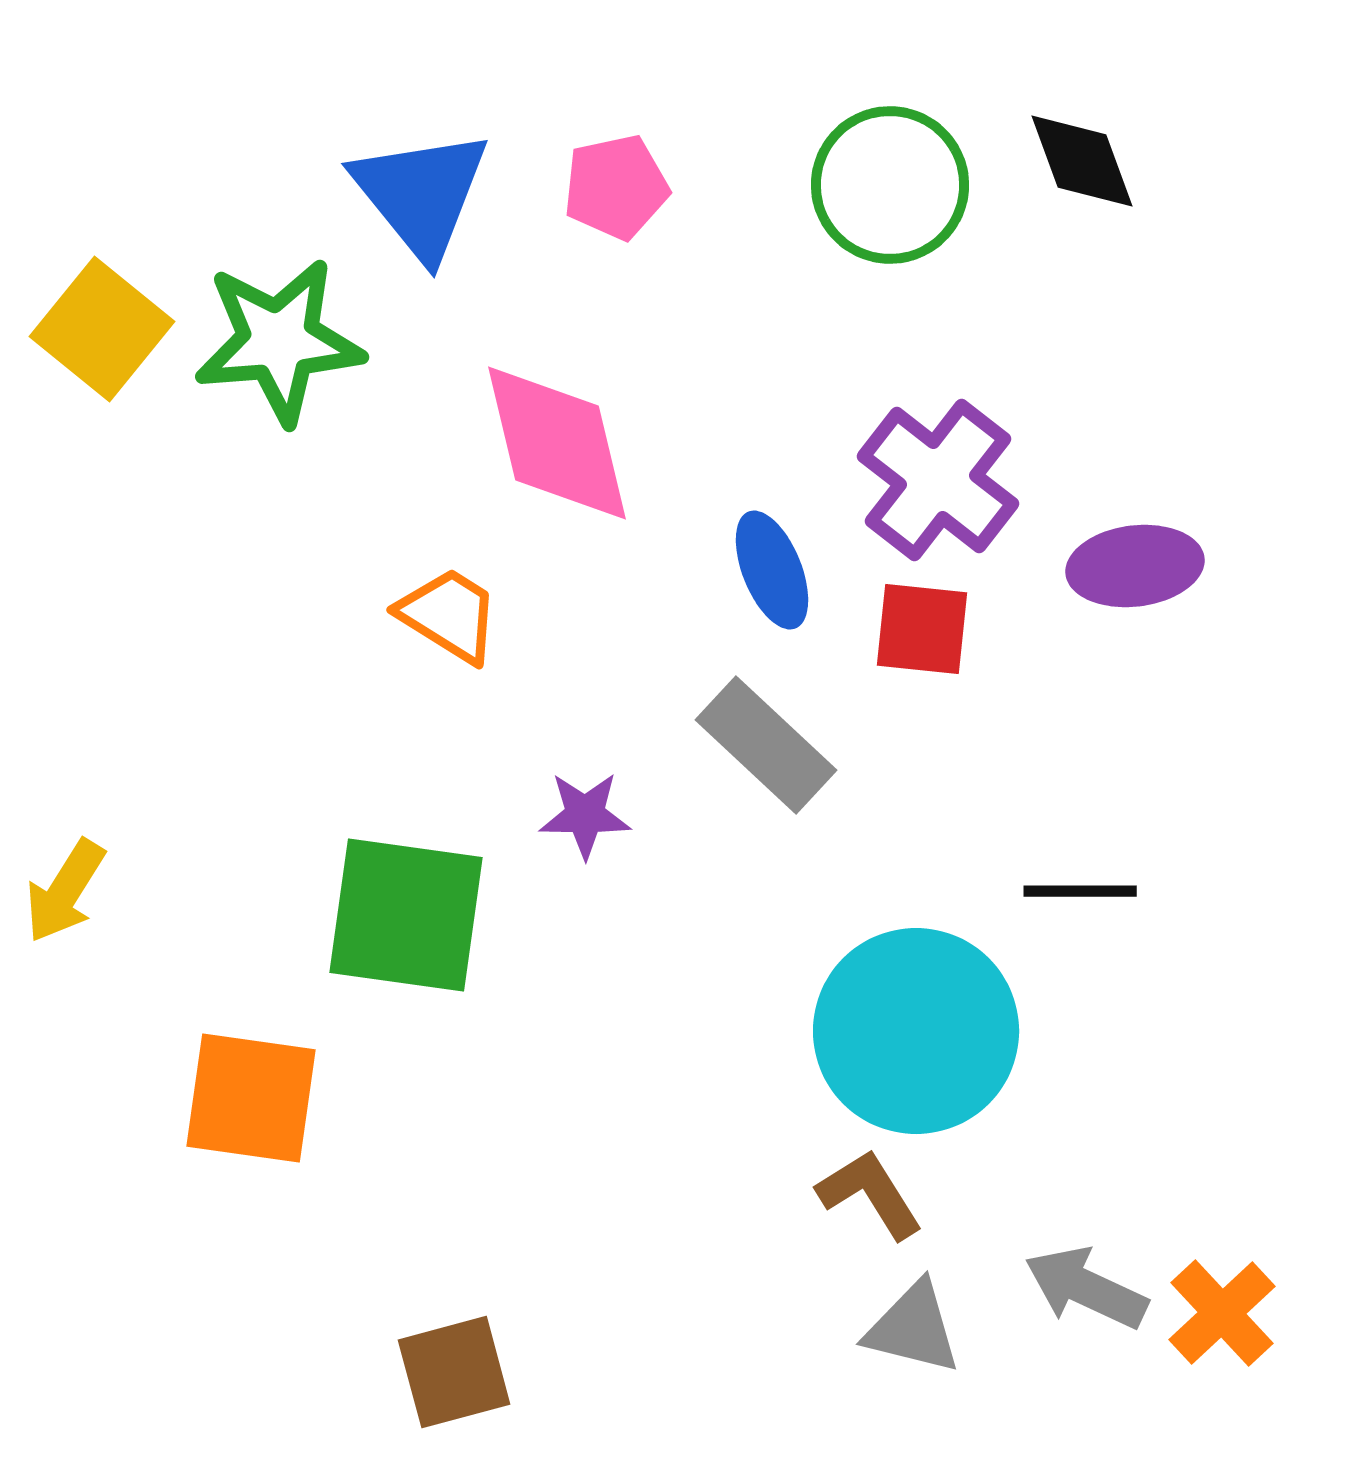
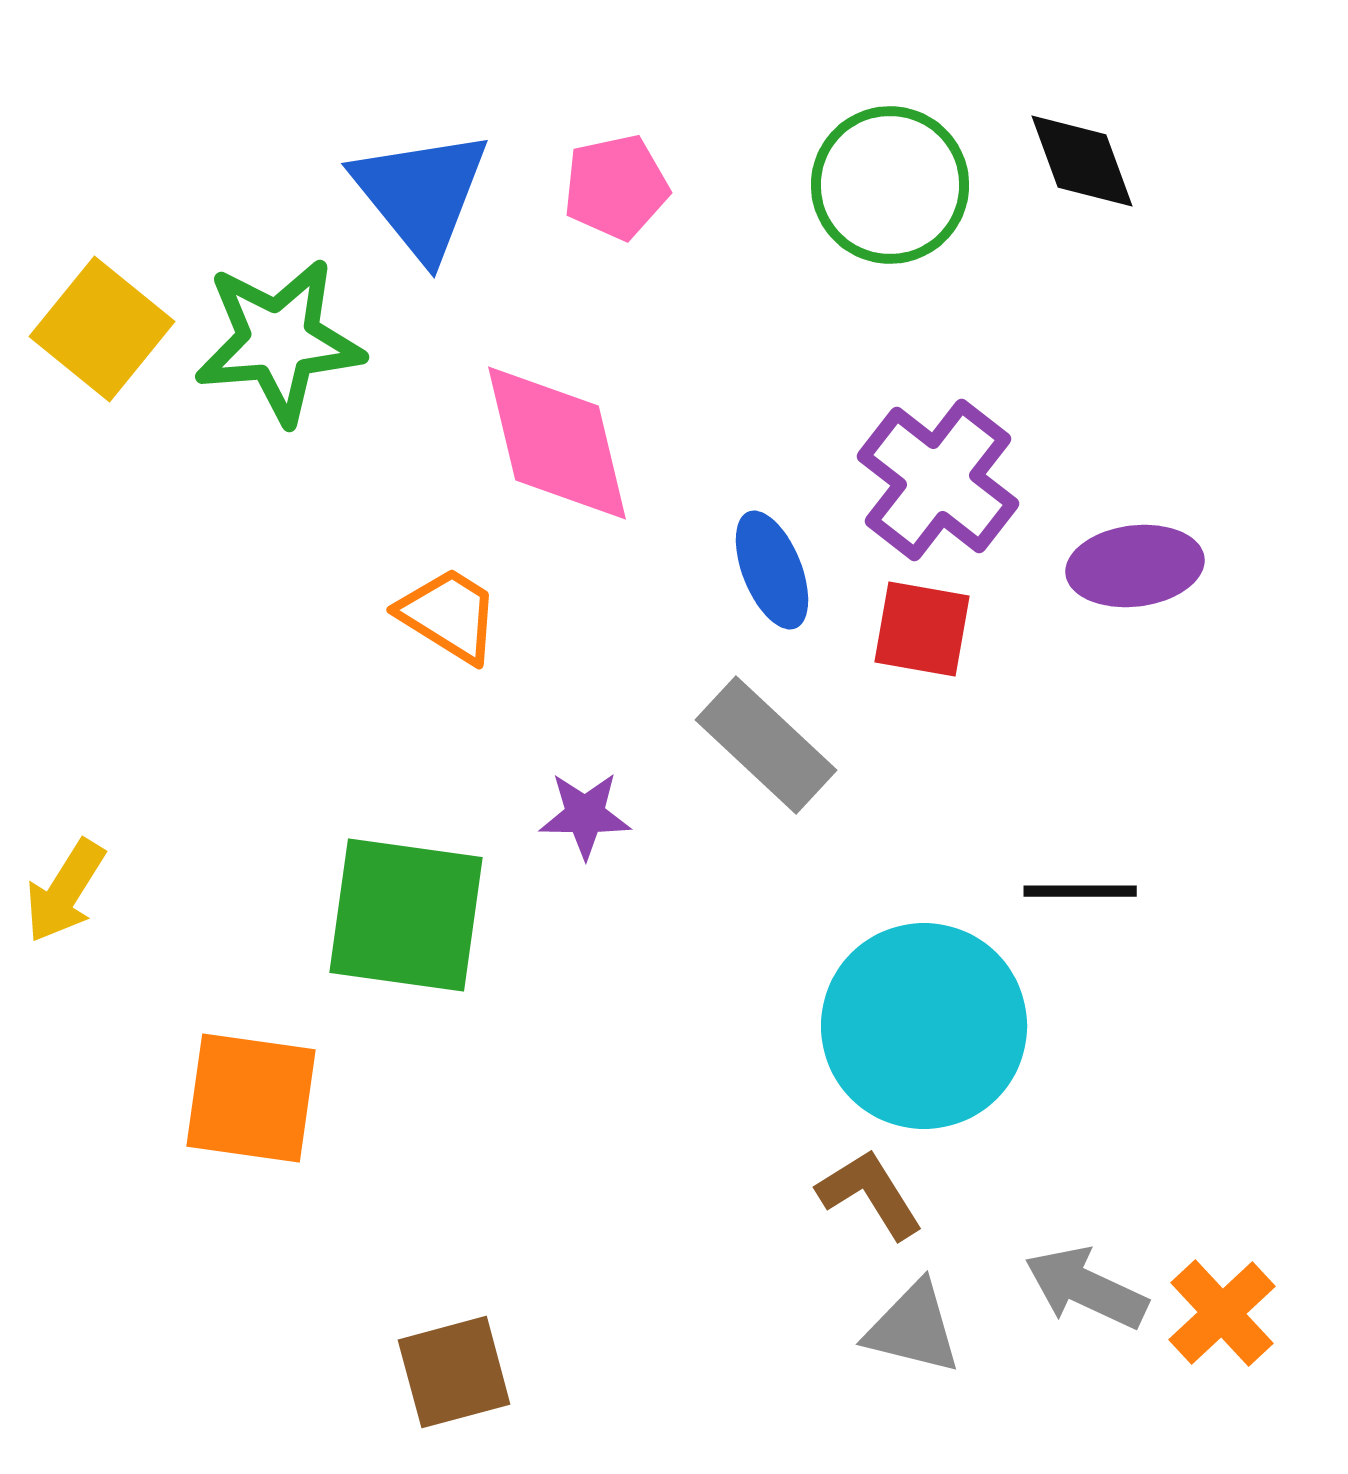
red square: rotated 4 degrees clockwise
cyan circle: moved 8 px right, 5 px up
